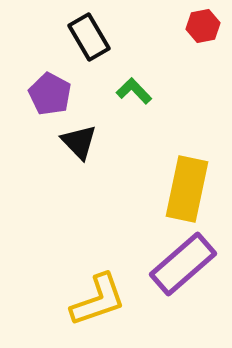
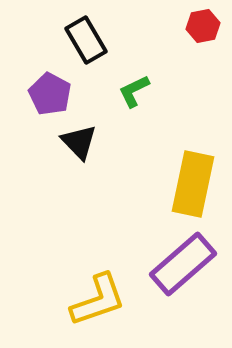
black rectangle: moved 3 px left, 3 px down
green L-shape: rotated 72 degrees counterclockwise
yellow rectangle: moved 6 px right, 5 px up
